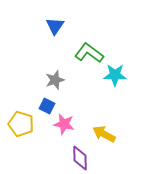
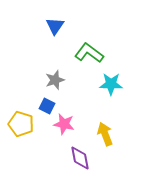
cyan star: moved 4 px left, 9 px down
yellow arrow: moved 1 px right; rotated 40 degrees clockwise
purple diamond: rotated 10 degrees counterclockwise
